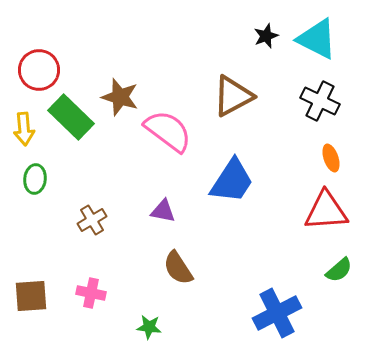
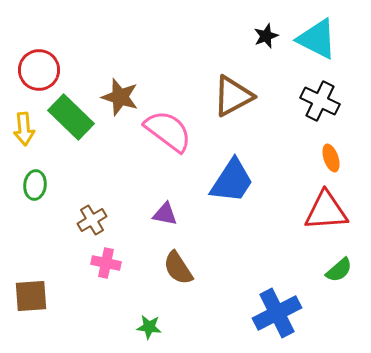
green ellipse: moved 6 px down
purple triangle: moved 2 px right, 3 px down
pink cross: moved 15 px right, 30 px up
